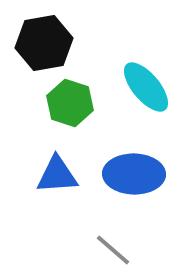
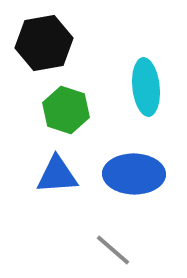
cyan ellipse: rotated 34 degrees clockwise
green hexagon: moved 4 px left, 7 px down
